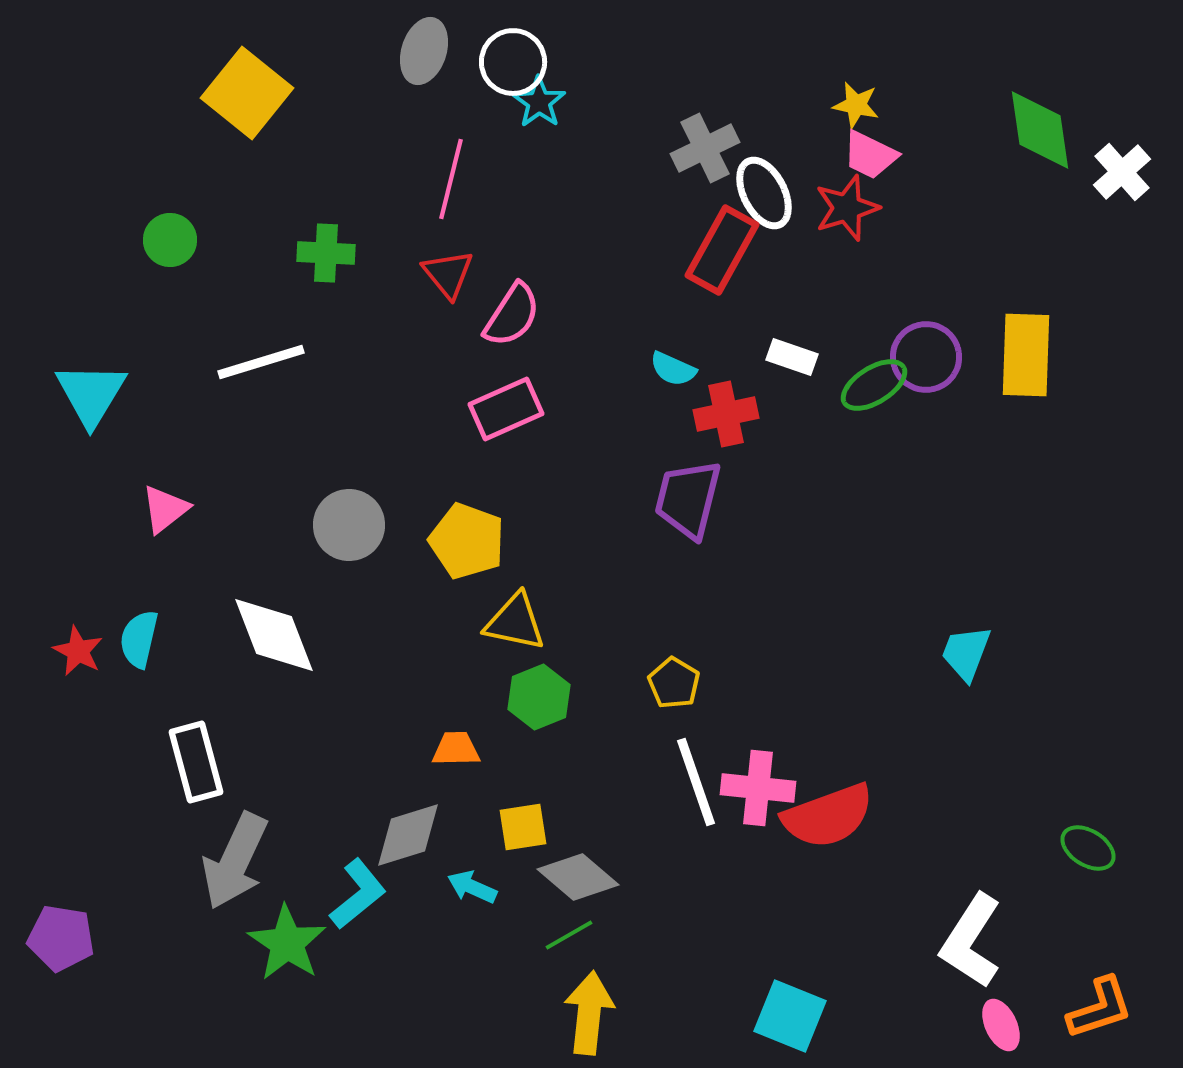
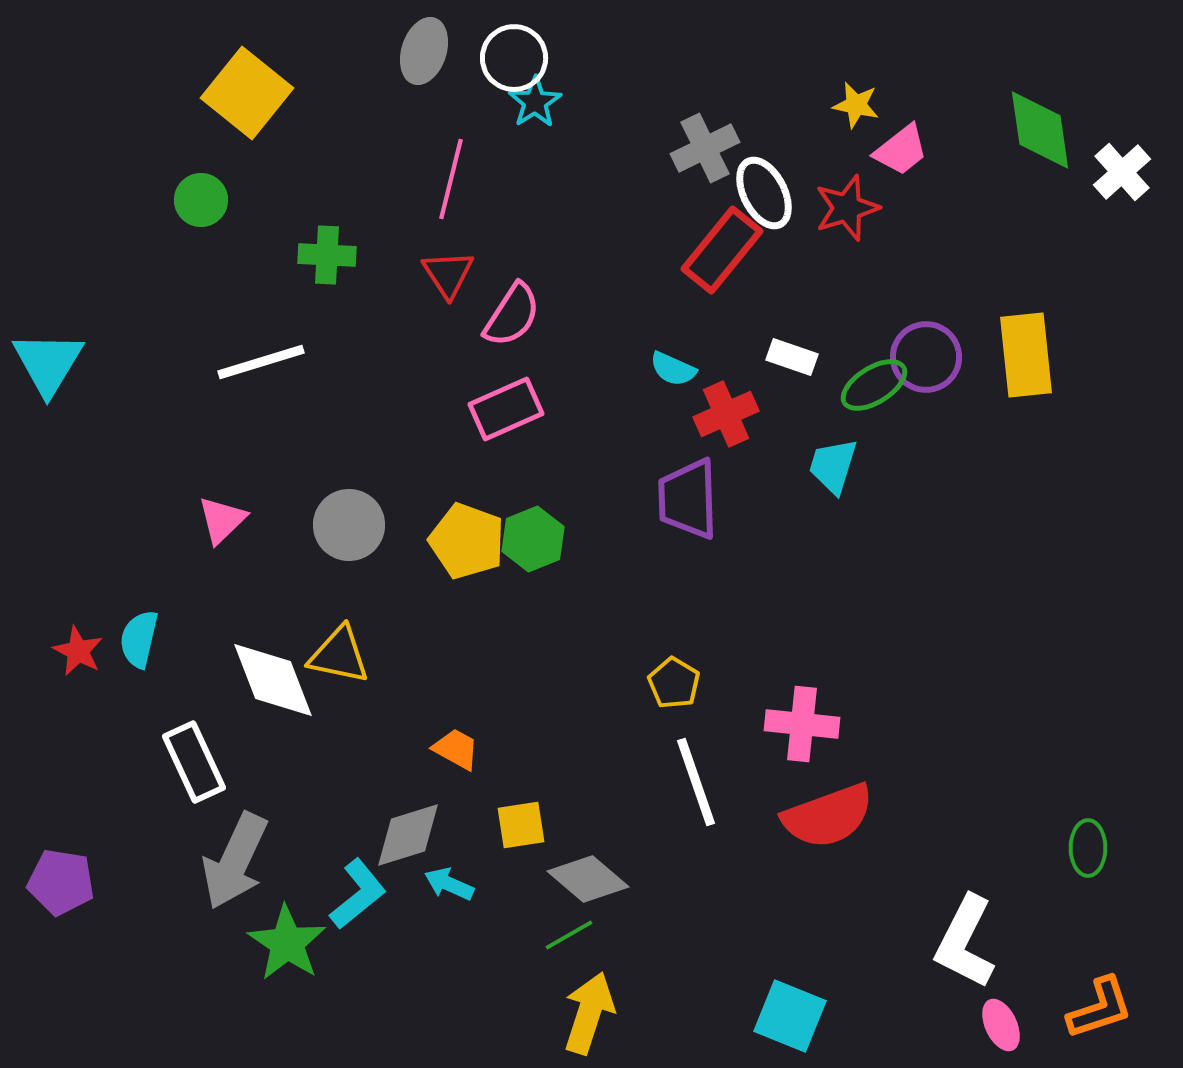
white circle at (513, 62): moved 1 px right, 4 px up
cyan star at (539, 102): moved 4 px left; rotated 4 degrees clockwise
pink trapezoid at (870, 155): moved 31 px right, 5 px up; rotated 64 degrees counterclockwise
green circle at (170, 240): moved 31 px right, 40 px up
red rectangle at (722, 250): rotated 10 degrees clockwise
green cross at (326, 253): moved 1 px right, 2 px down
red triangle at (448, 274): rotated 6 degrees clockwise
yellow rectangle at (1026, 355): rotated 8 degrees counterclockwise
cyan triangle at (91, 394): moved 43 px left, 31 px up
red cross at (726, 414): rotated 12 degrees counterclockwise
purple trapezoid at (688, 499): rotated 16 degrees counterclockwise
pink triangle at (165, 509): moved 57 px right, 11 px down; rotated 6 degrees counterclockwise
yellow triangle at (515, 622): moved 176 px left, 33 px down
white diamond at (274, 635): moved 1 px left, 45 px down
cyan trapezoid at (966, 653): moved 133 px left, 187 px up; rotated 4 degrees counterclockwise
green hexagon at (539, 697): moved 6 px left, 158 px up
orange trapezoid at (456, 749): rotated 30 degrees clockwise
white rectangle at (196, 762): moved 2 px left; rotated 10 degrees counterclockwise
pink cross at (758, 788): moved 44 px right, 64 px up
yellow square at (523, 827): moved 2 px left, 2 px up
green ellipse at (1088, 848): rotated 58 degrees clockwise
gray diamond at (578, 877): moved 10 px right, 2 px down
cyan arrow at (472, 887): moved 23 px left, 3 px up
purple pentagon at (61, 938): moved 56 px up
white L-shape at (971, 941): moved 6 px left, 1 px down; rotated 6 degrees counterclockwise
yellow arrow at (589, 1013): rotated 12 degrees clockwise
